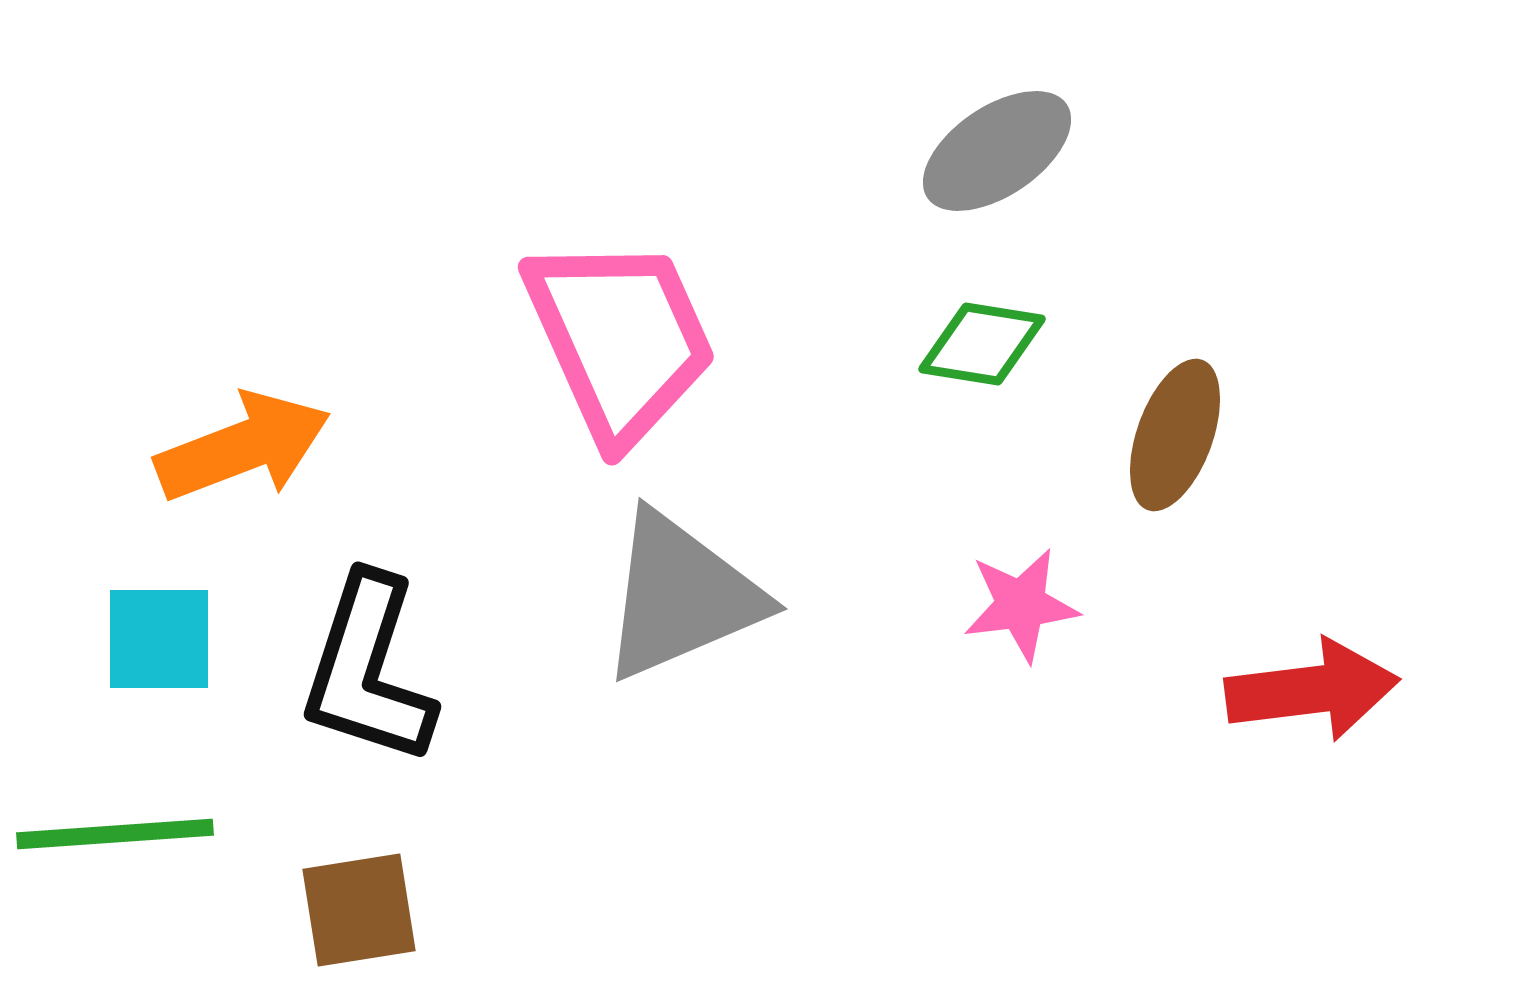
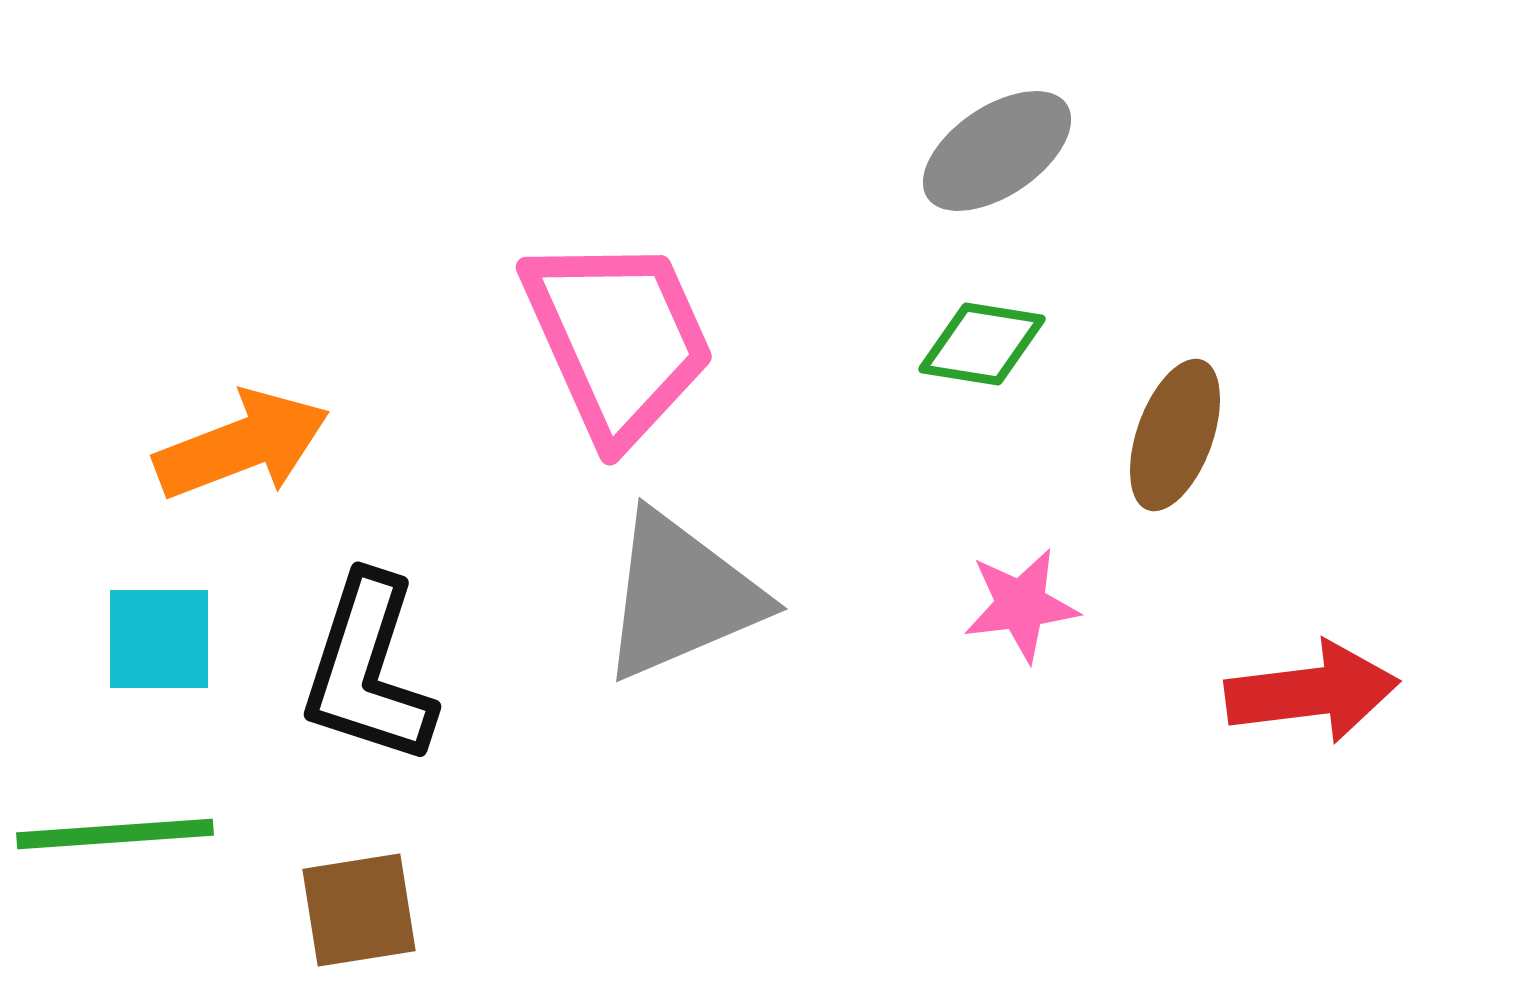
pink trapezoid: moved 2 px left
orange arrow: moved 1 px left, 2 px up
red arrow: moved 2 px down
